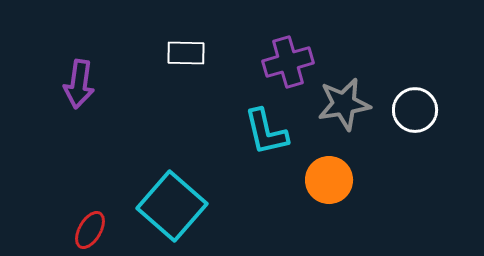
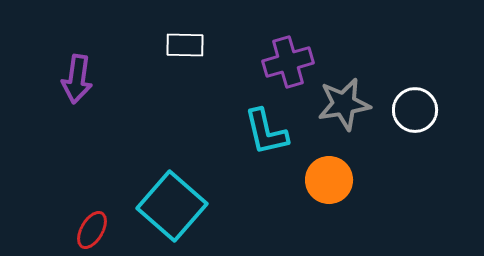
white rectangle: moved 1 px left, 8 px up
purple arrow: moved 2 px left, 5 px up
red ellipse: moved 2 px right
